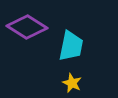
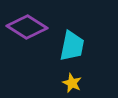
cyan trapezoid: moved 1 px right
